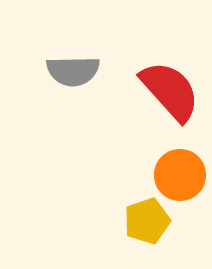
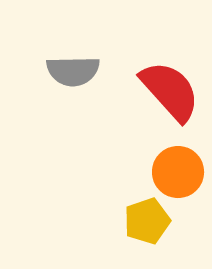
orange circle: moved 2 px left, 3 px up
